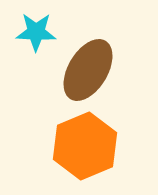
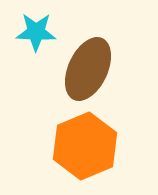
brown ellipse: moved 1 px up; rotated 6 degrees counterclockwise
